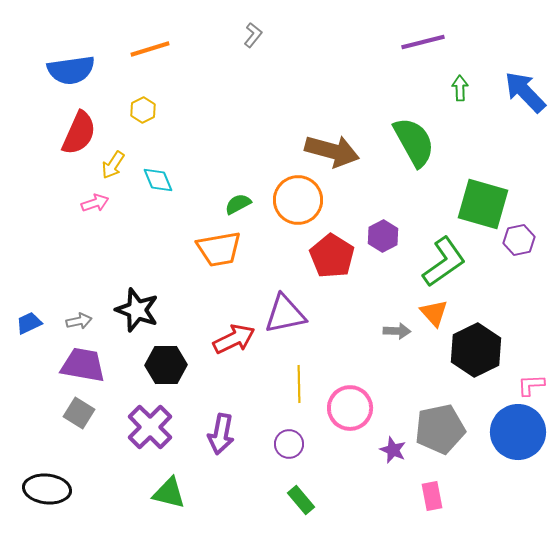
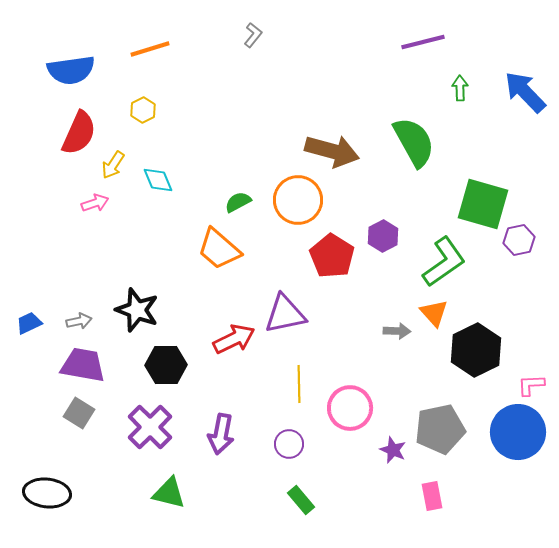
green semicircle at (238, 204): moved 2 px up
orange trapezoid at (219, 249): rotated 51 degrees clockwise
black ellipse at (47, 489): moved 4 px down
